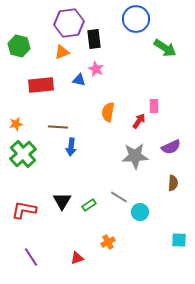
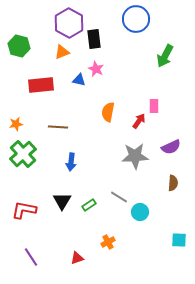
purple hexagon: rotated 24 degrees counterclockwise
green arrow: moved 8 px down; rotated 85 degrees clockwise
blue arrow: moved 15 px down
